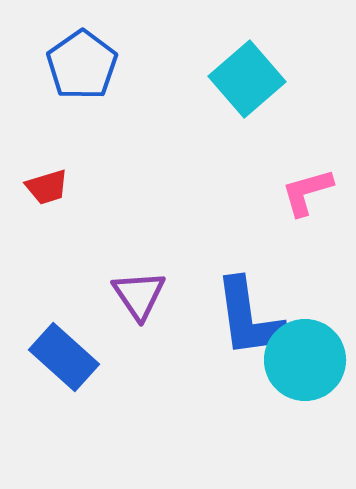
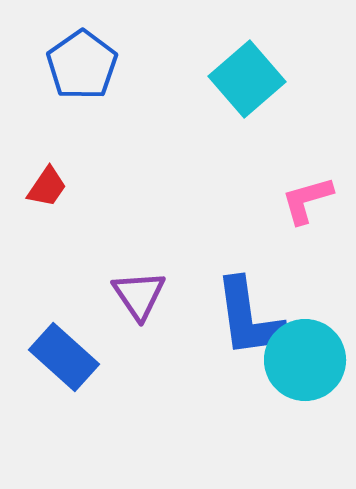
red trapezoid: rotated 39 degrees counterclockwise
pink L-shape: moved 8 px down
